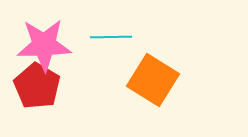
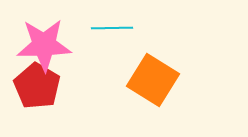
cyan line: moved 1 px right, 9 px up
